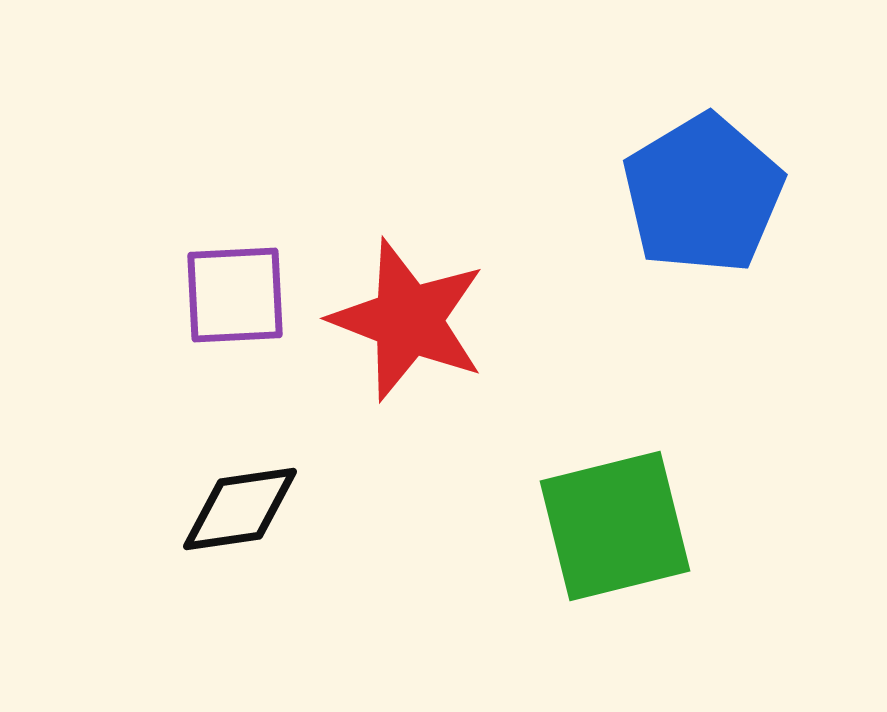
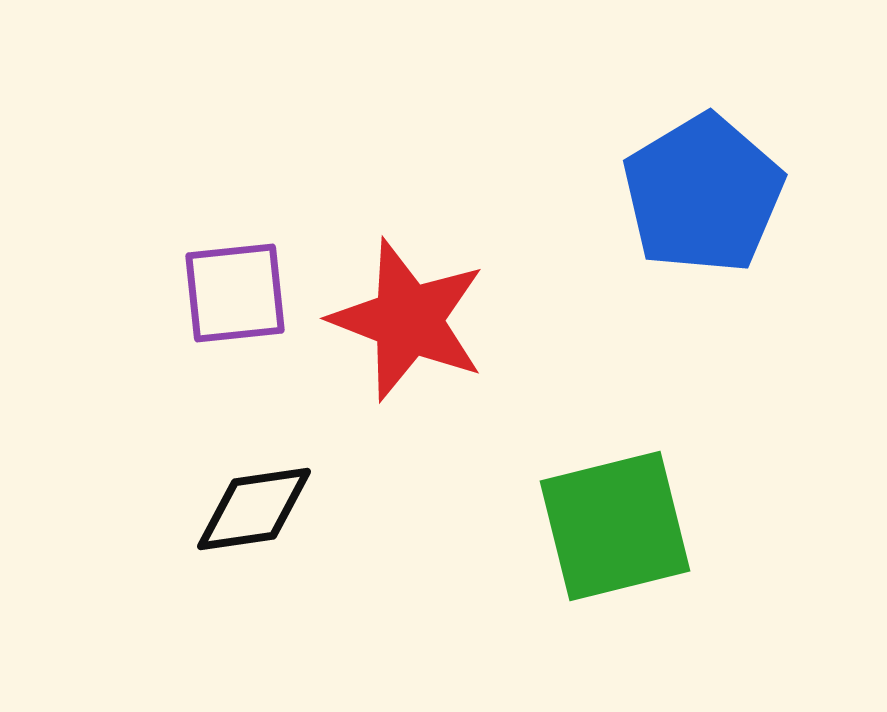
purple square: moved 2 px up; rotated 3 degrees counterclockwise
black diamond: moved 14 px right
